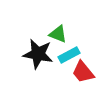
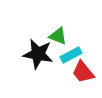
green triangle: moved 2 px down
cyan rectangle: moved 2 px right
